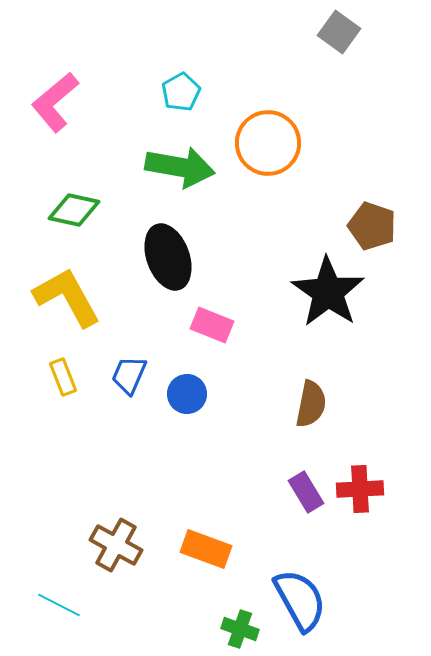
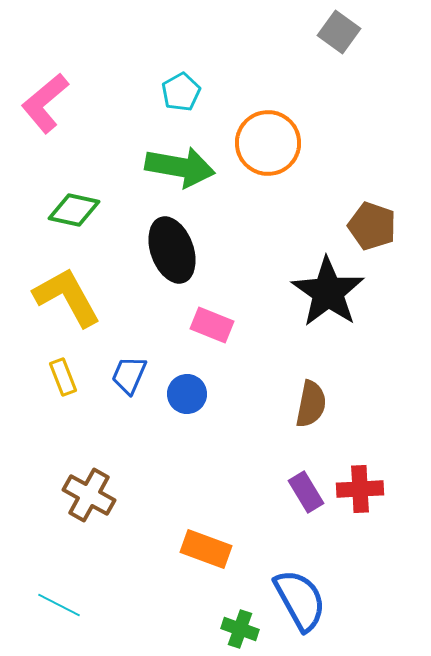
pink L-shape: moved 10 px left, 1 px down
black ellipse: moved 4 px right, 7 px up
brown cross: moved 27 px left, 50 px up
